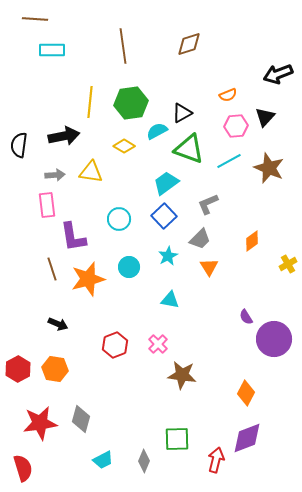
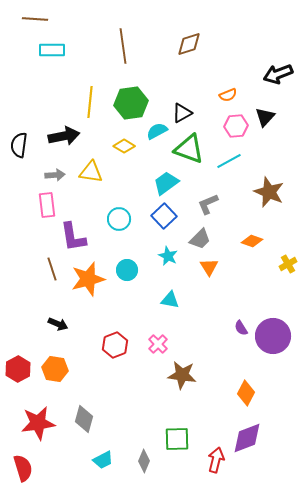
brown star at (269, 168): moved 24 px down
orange diamond at (252, 241): rotated 55 degrees clockwise
cyan star at (168, 256): rotated 18 degrees counterclockwise
cyan circle at (129, 267): moved 2 px left, 3 px down
purple semicircle at (246, 317): moved 5 px left, 11 px down
purple circle at (274, 339): moved 1 px left, 3 px up
gray diamond at (81, 419): moved 3 px right
red star at (40, 423): moved 2 px left
